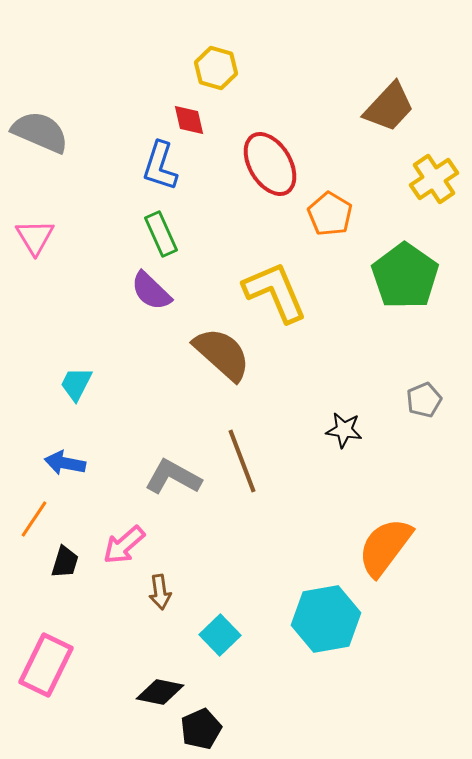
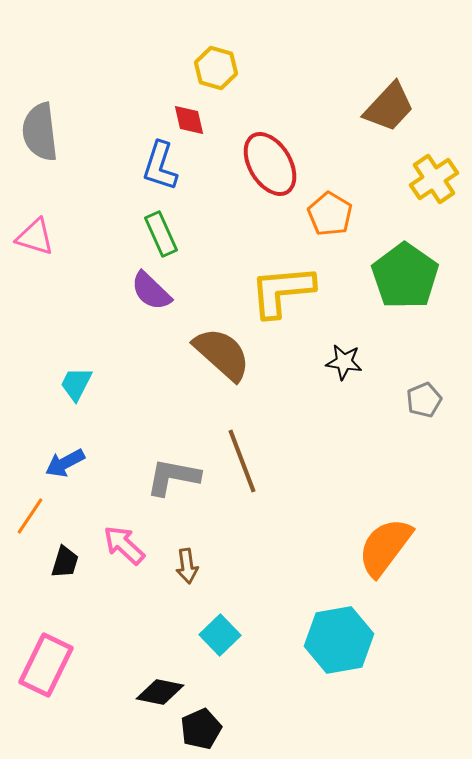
gray semicircle: rotated 120 degrees counterclockwise
pink triangle: rotated 42 degrees counterclockwise
yellow L-shape: moved 7 px right, 1 px up; rotated 72 degrees counterclockwise
black star: moved 68 px up
blue arrow: rotated 39 degrees counterclockwise
gray L-shape: rotated 18 degrees counterclockwise
orange line: moved 4 px left, 3 px up
pink arrow: rotated 84 degrees clockwise
brown arrow: moved 27 px right, 26 px up
cyan hexagon: moved 13 px right, 21 px down
